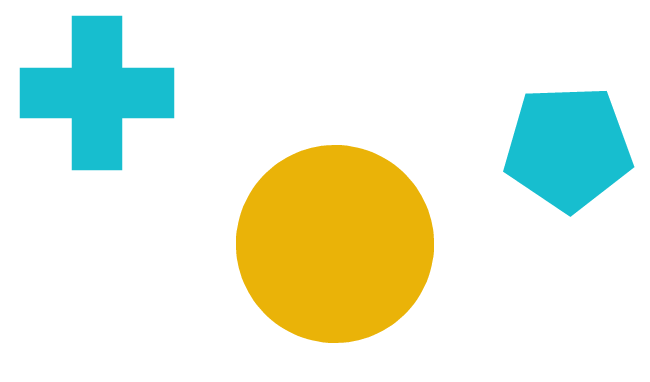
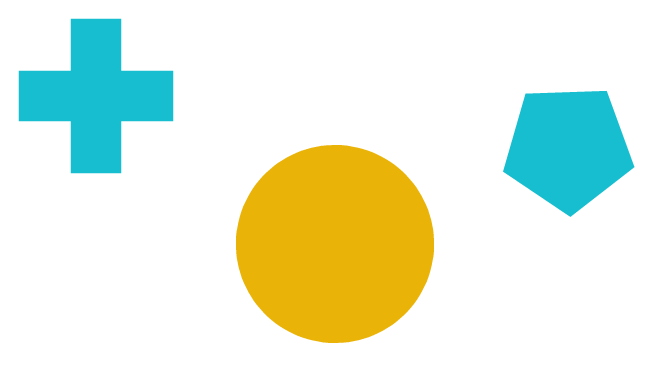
cyan cross: moved 1 px left, 3 px down
